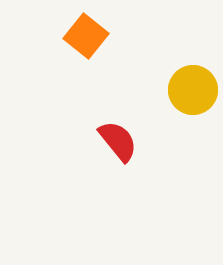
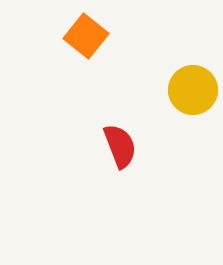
red semicircle: moved 2 px right, 5 px down; rotated 18 degrees clockwise
